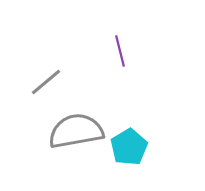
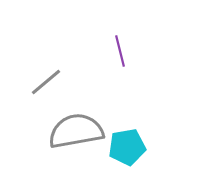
cyan pentagon: moved 2 px left; rotated 21 degrees clockwise
